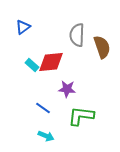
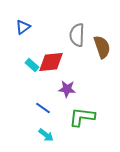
green L-shape: moved 1 px right, 1 px down
cyan arrow: moved 1 px up; rotated 14 degrees clockwise
